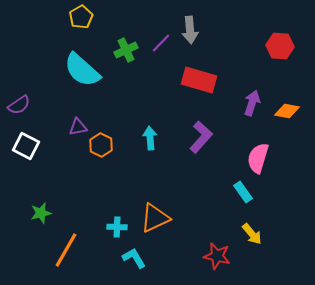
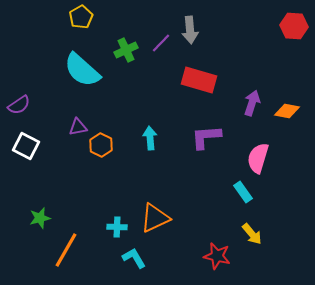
red hexagon: moved 14 px right, 20 px up
purple L-shape: moved 5 px right; rotated 136 degrees counterclockwise
green star: moved 1 px left, 5 px down
